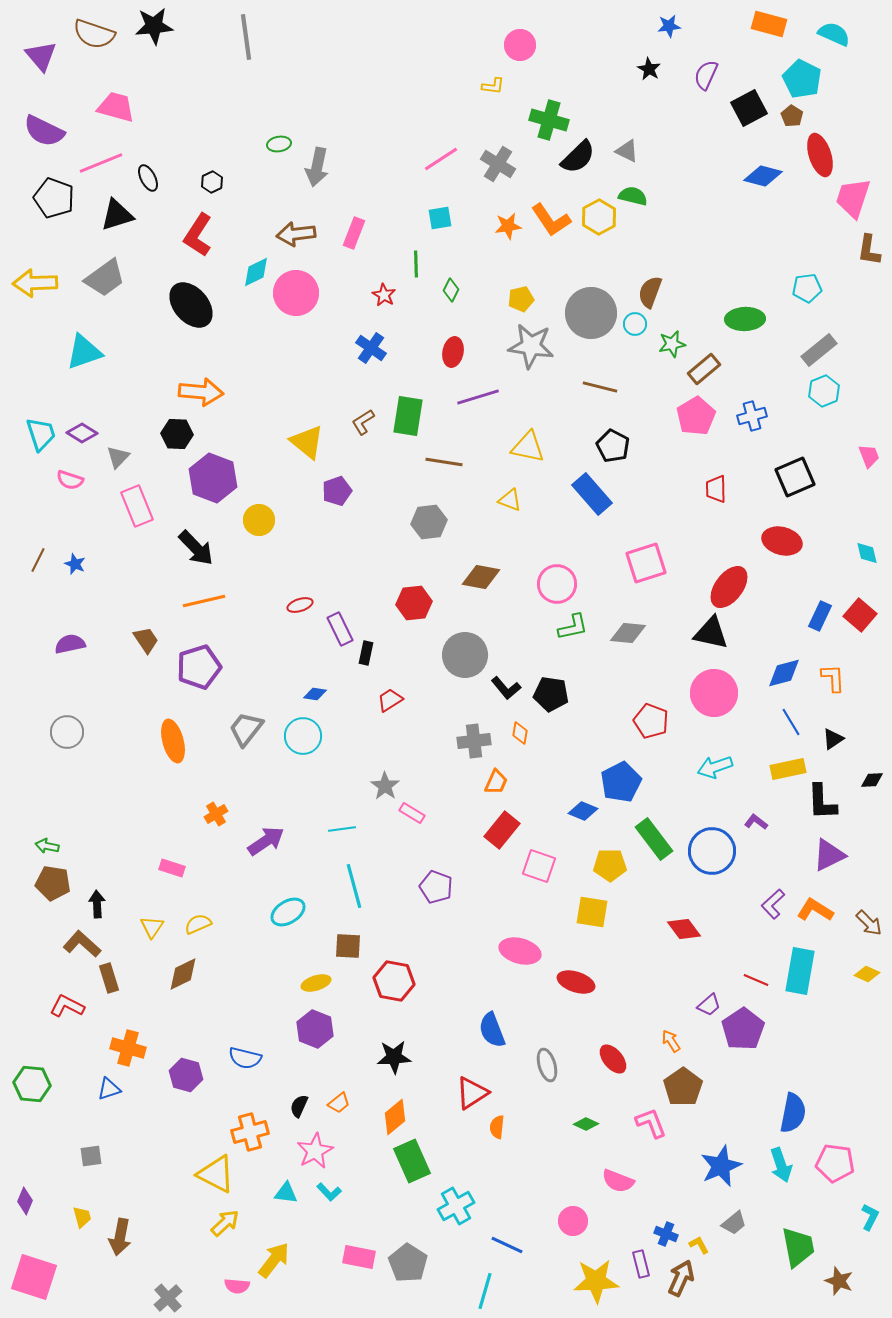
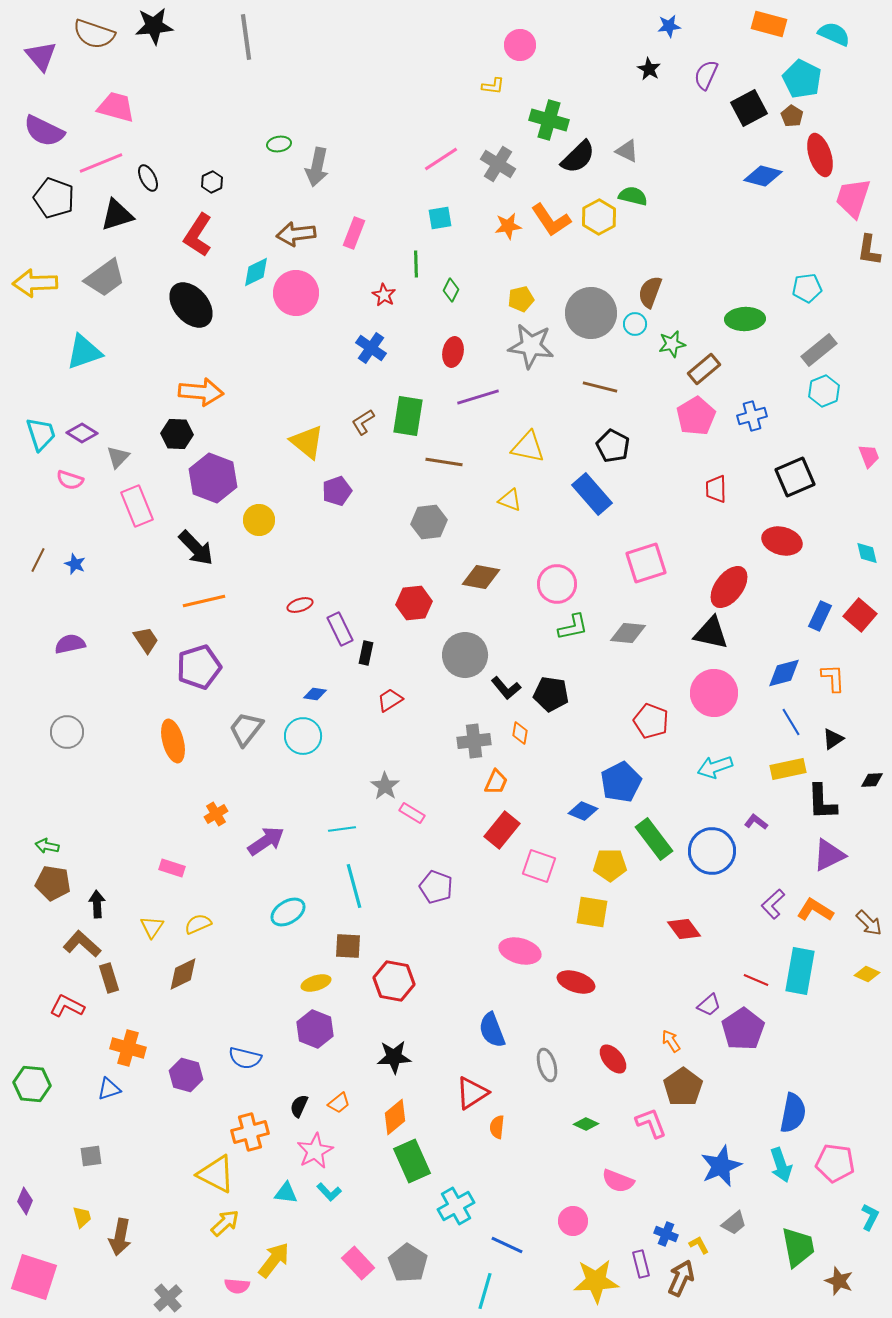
pink rectangle at (359, 1257): moved 1 px left, 6 px down; rotated 36 degrees clockwise
